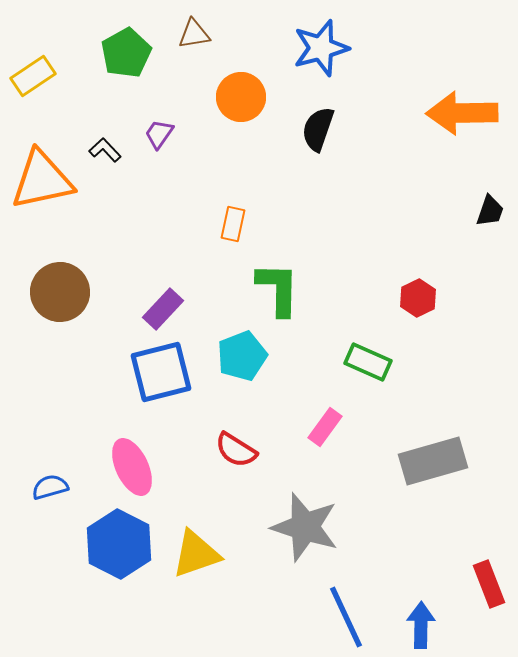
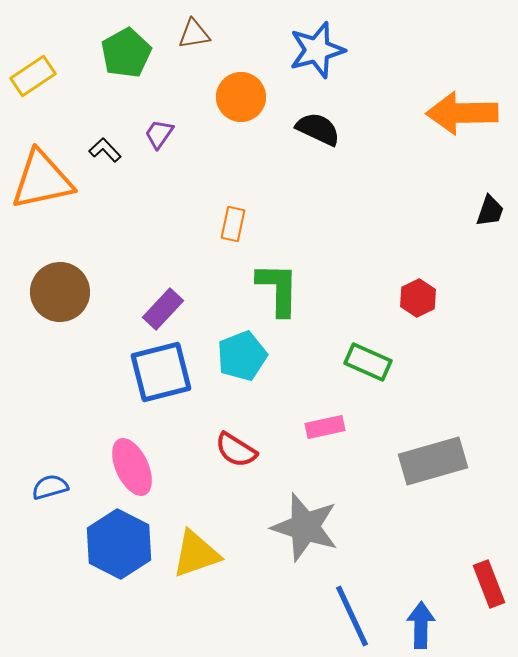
blue star: moved 4 px left, 2 px down
black semicircle: rotated 96 degrees clockwise
pink rectangle: rotated 42 degrees clockwise
blue line: moved 6 px right, 1 px up
